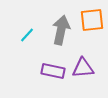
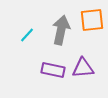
purple rectangle: moved 1 px up
